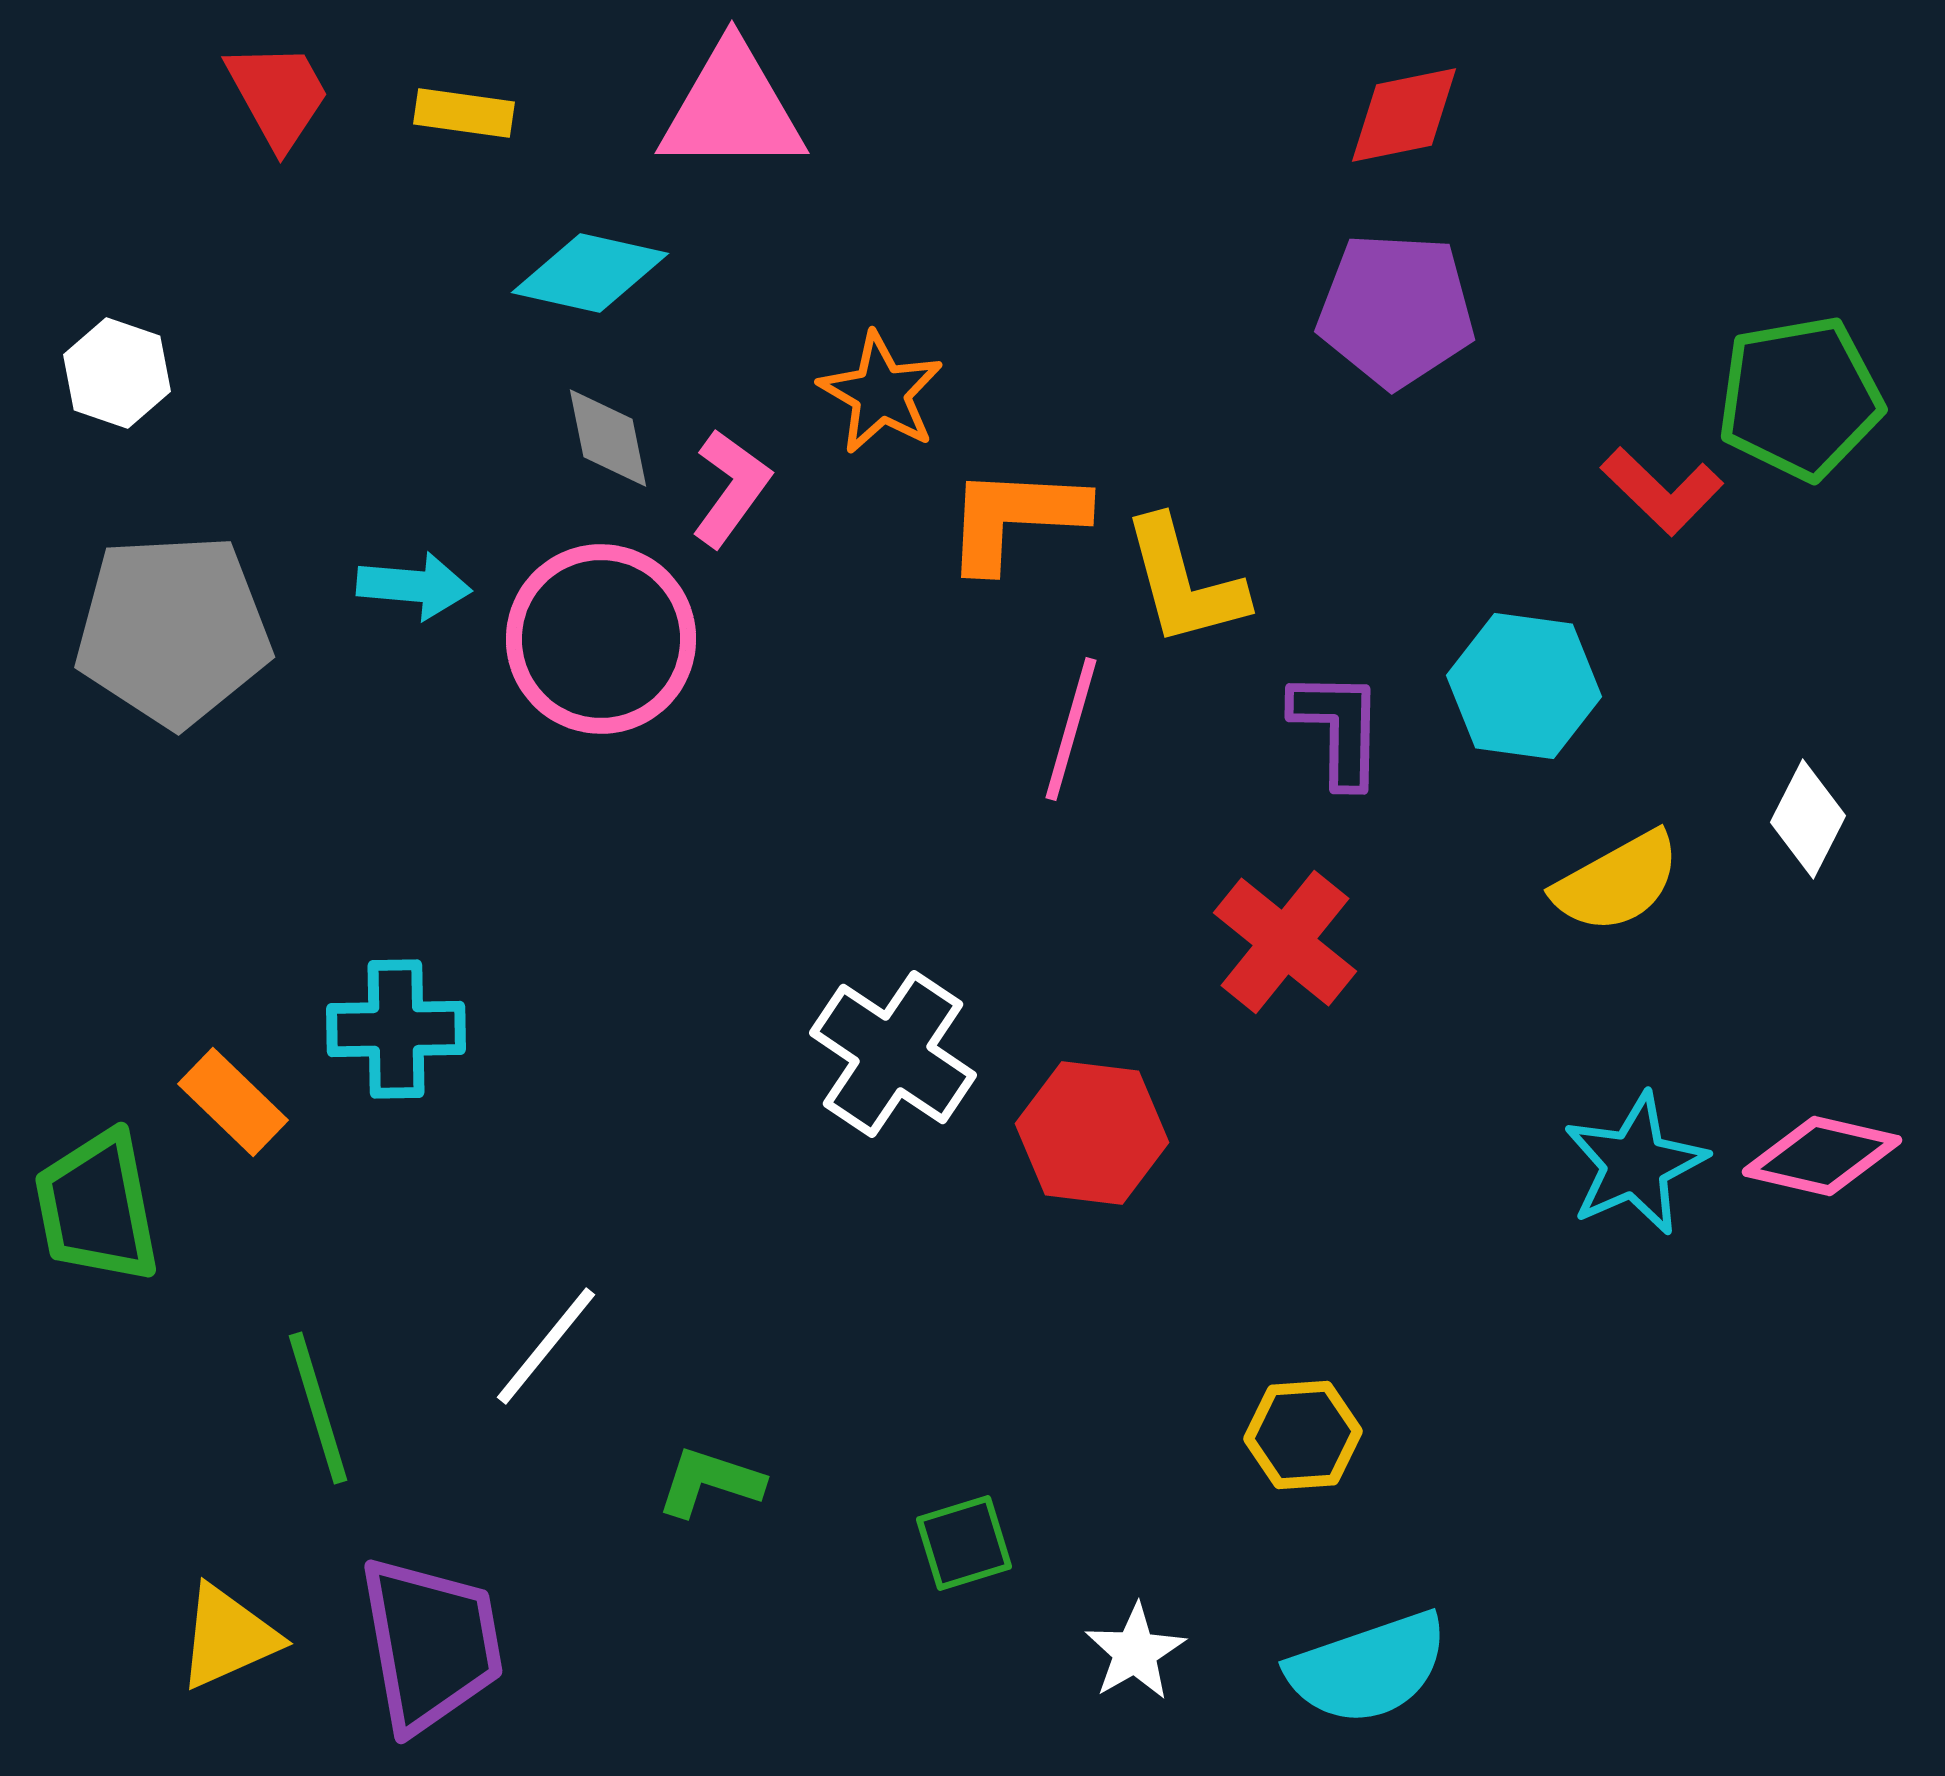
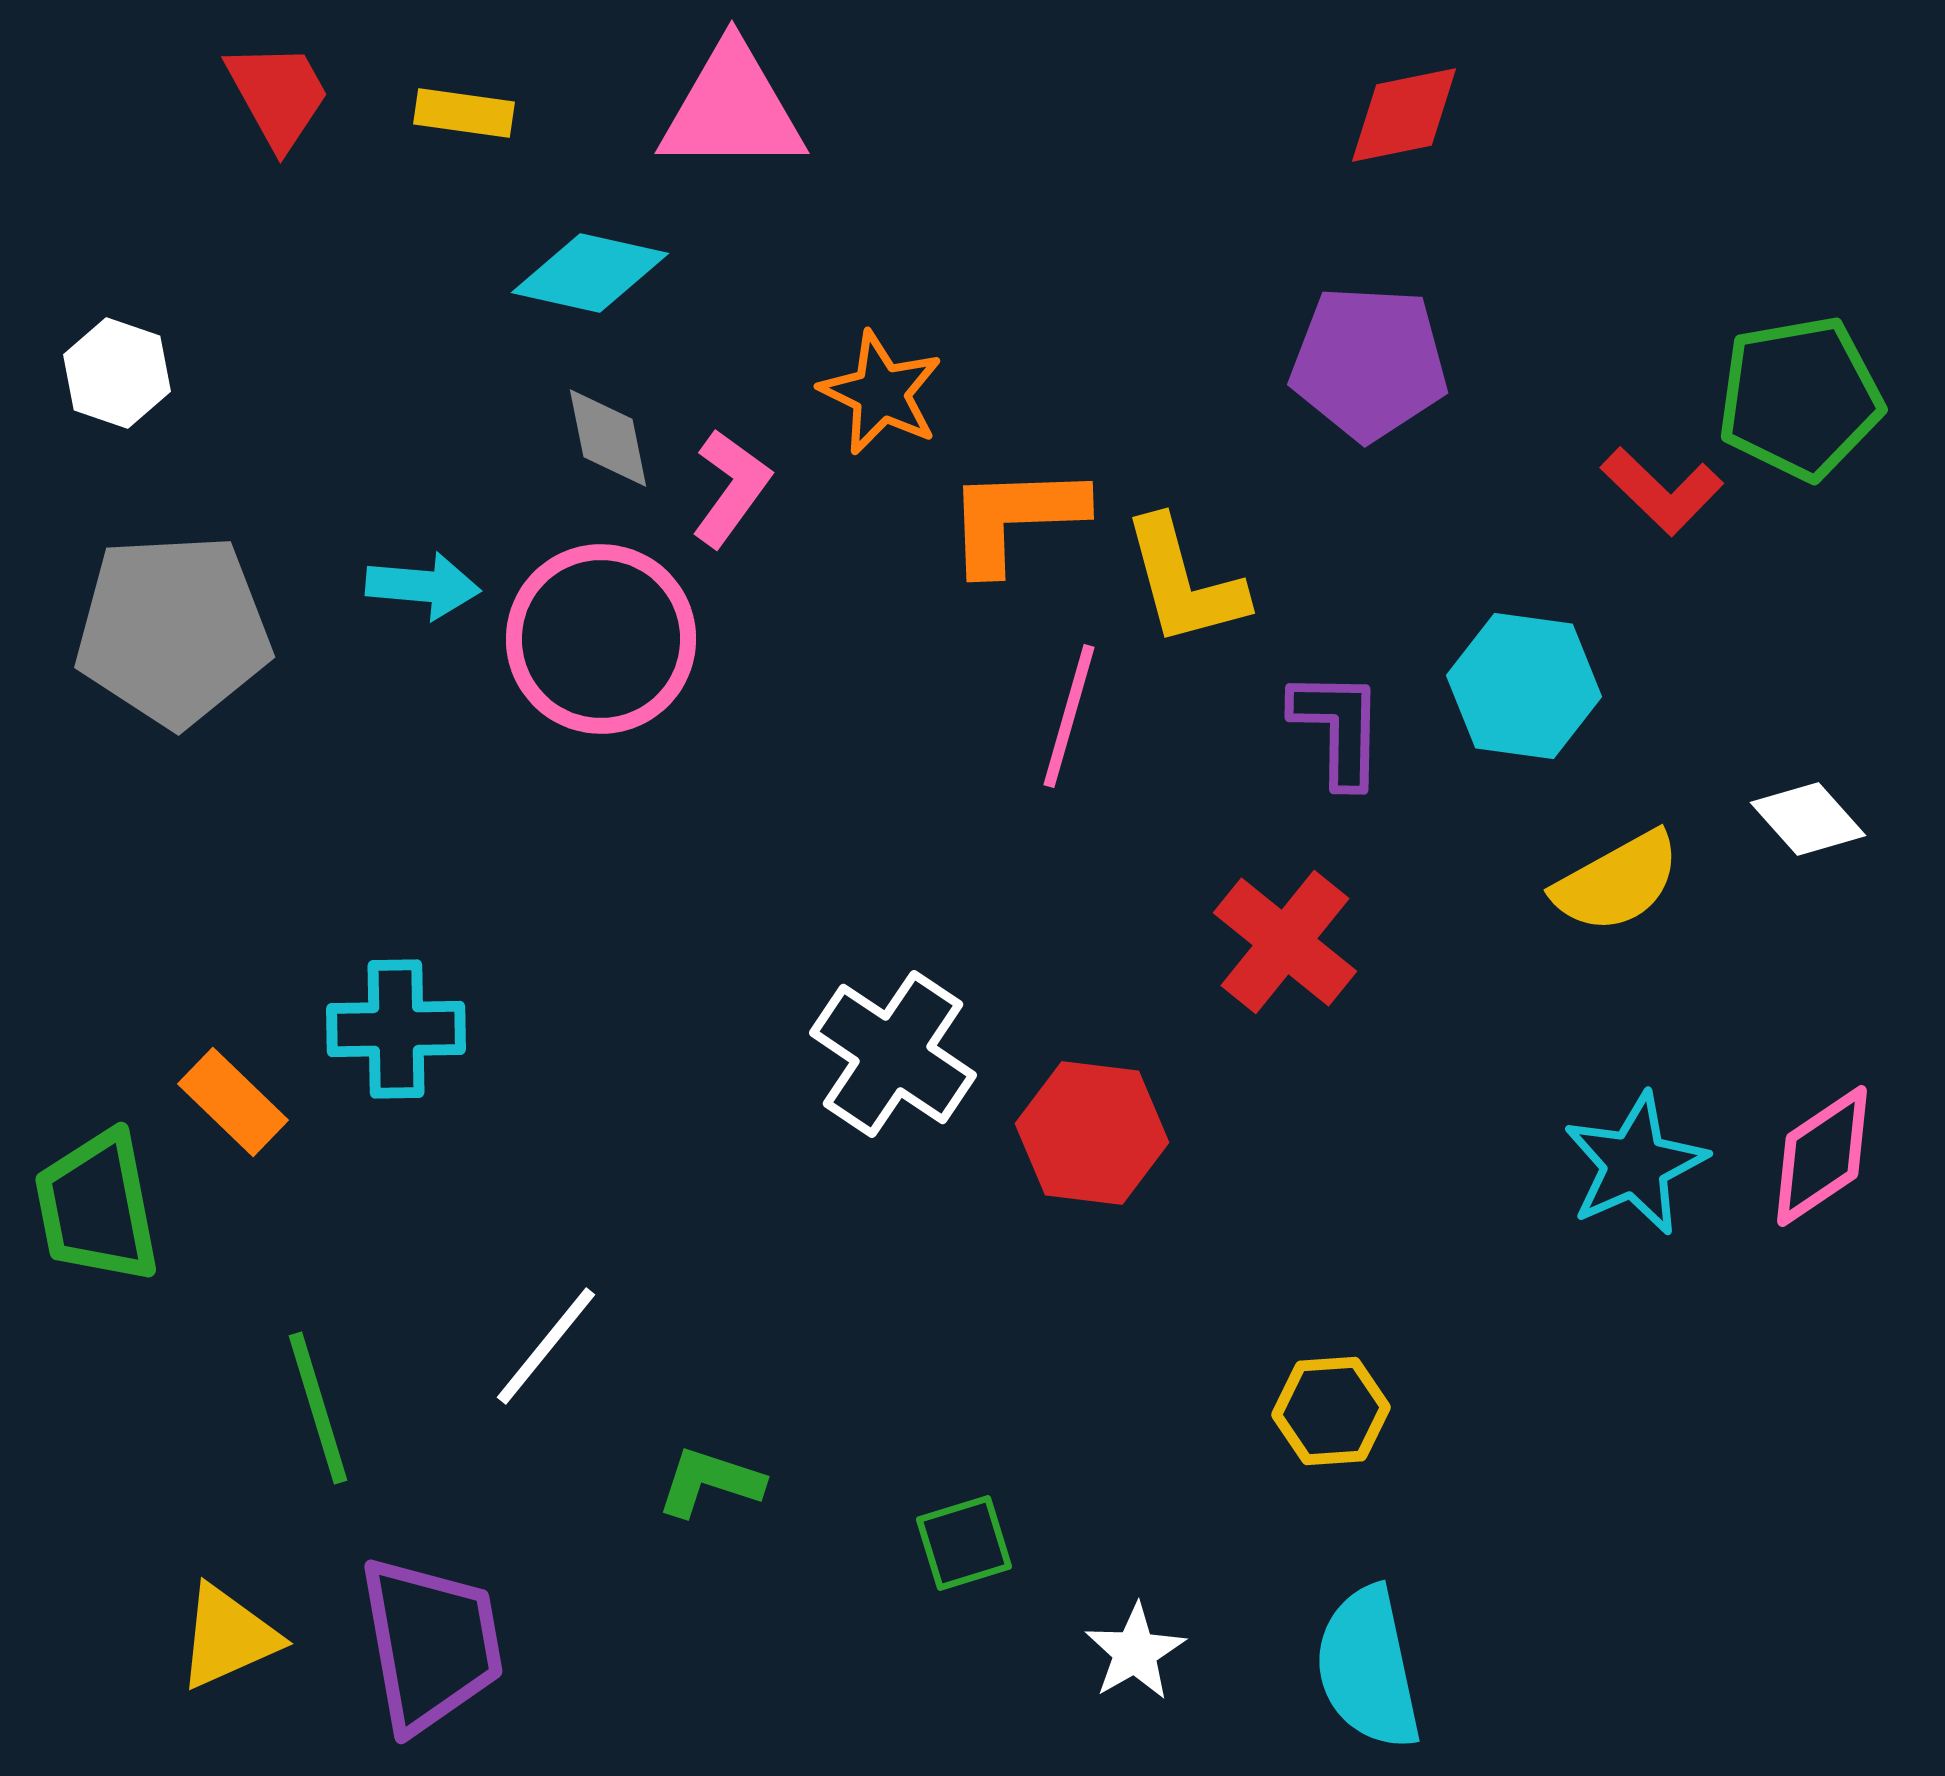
purple pentagon: moved 27 px left, 53 px down
orange star: rotated 4 degrees counterclockwise
orange L-shape: rotated 5 degrees counterclockwise
cyan arrow: moved 9 px right
pink line: moved 2 px left, 13 px up
white diamond: rotated 69 degrees counterclockwise
pink diamond: rotated 47 degrees counterclockwise
yellow hexagon: moved 28 px right, 24 px up
cyan semicircle: rotated 97 degrees clockwise
